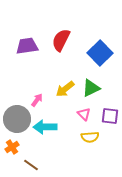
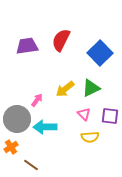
orange cross: moved 1 px left
